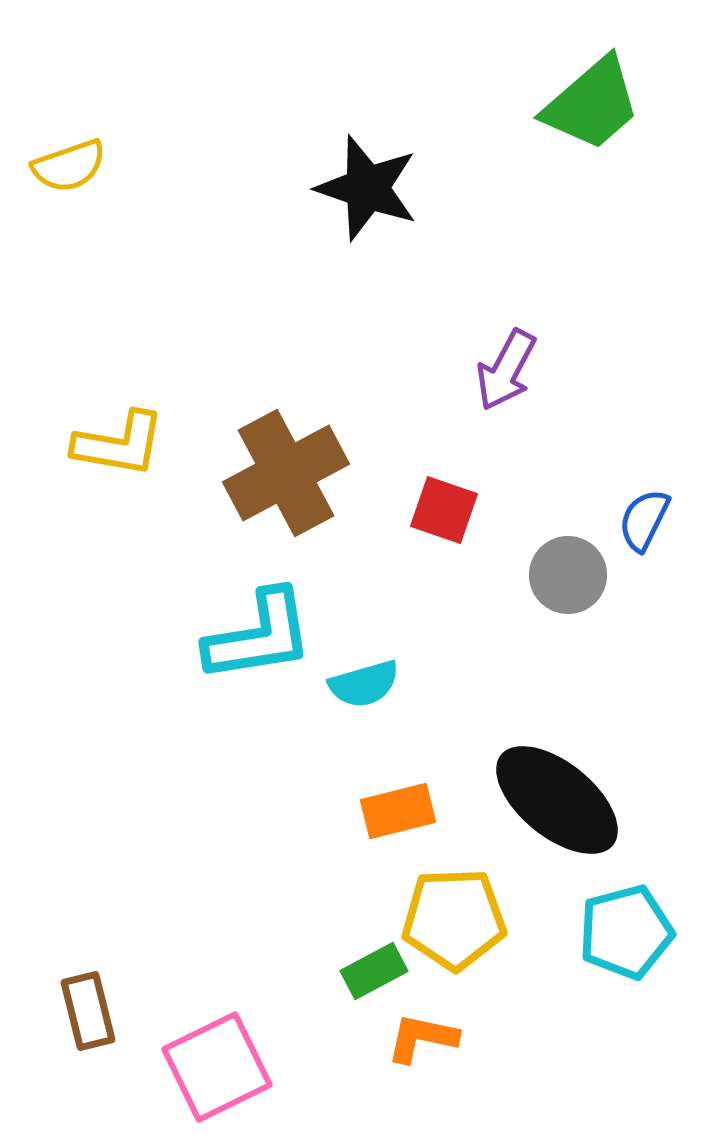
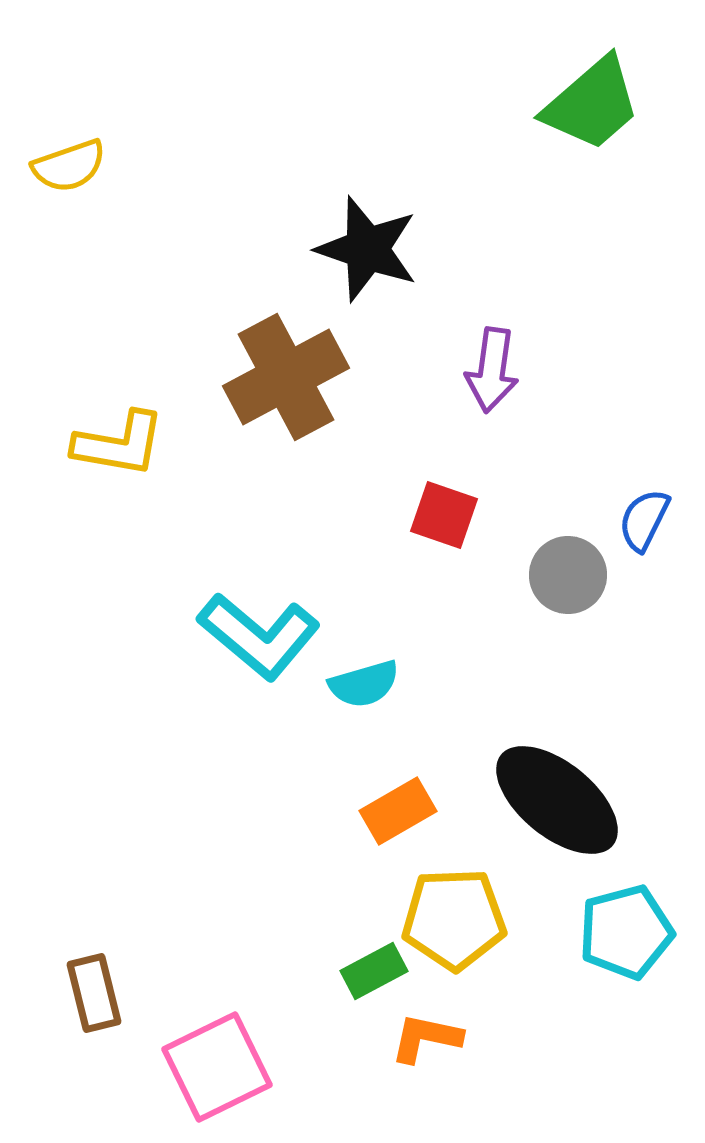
black star: moved 61 px down
purple arrow: moved 14 px left; rotated 20 degrees counterclockwise
brown cross: moved 96 px up
red square: moved 5 px down
cyan L-shape: rotated 49 degrees clockwise
orange rectangle: rotated 16 degrees counterclockwise
brown rectangle: moved 6 px right, 18 px up
orange L-shape: moved 4 px right
